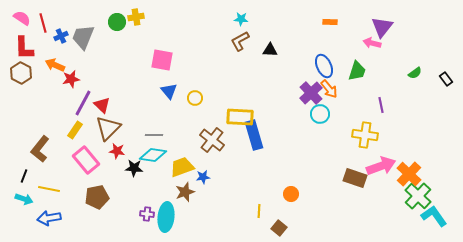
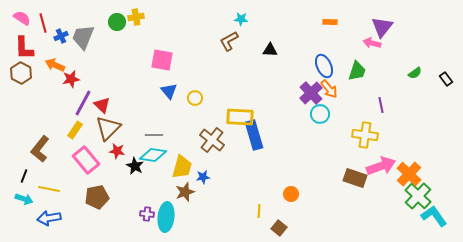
brown L-shape at (240, 41): moved 11 px left
yellow trapezoid at (182, 167): rotated 125 degrees clockwise
black star at (134, 168): moved 1 px right, 2 px up; rotated 24 degrees clockwise
